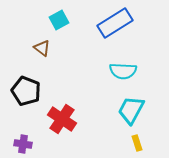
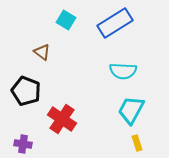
cyan square: moved 7 px right; rotated 30 degrees counterclockwise
brown triangle: moved 4 px down
